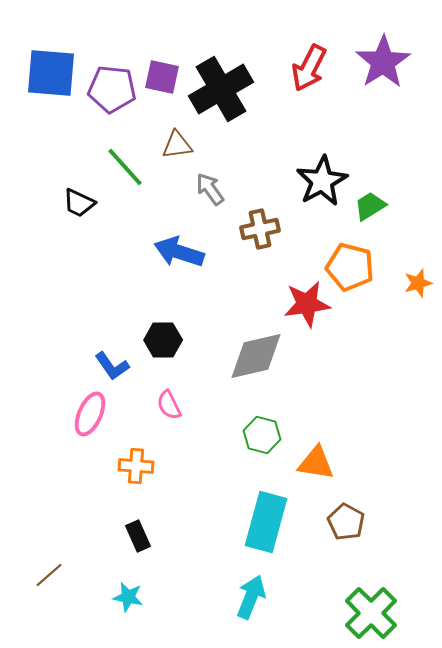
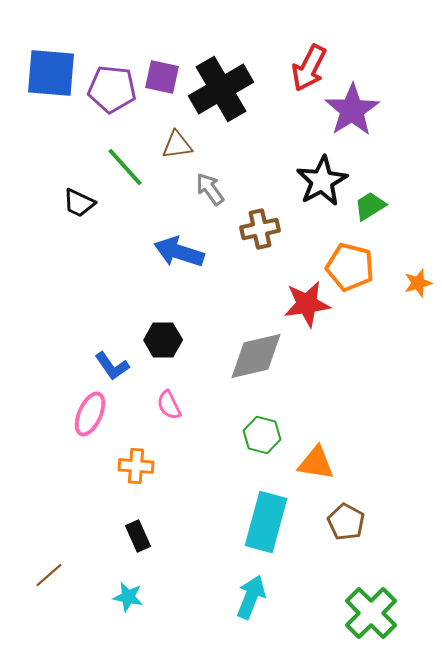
purple star: moved 31 px left, 48 px down
